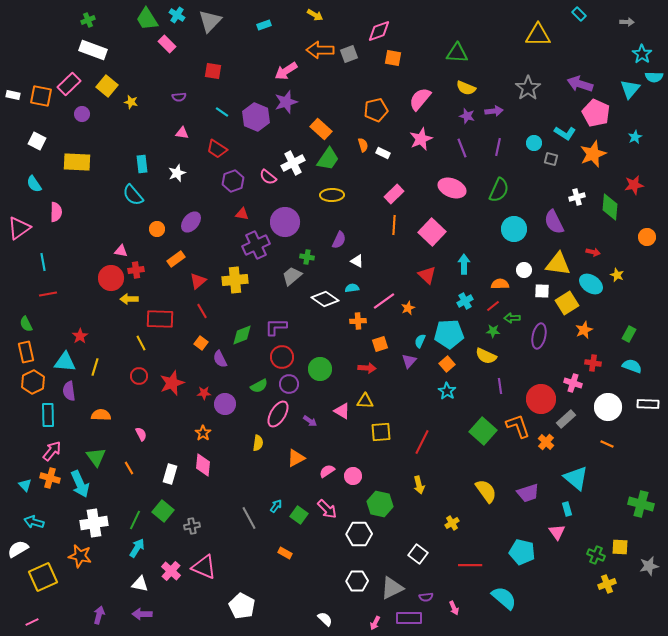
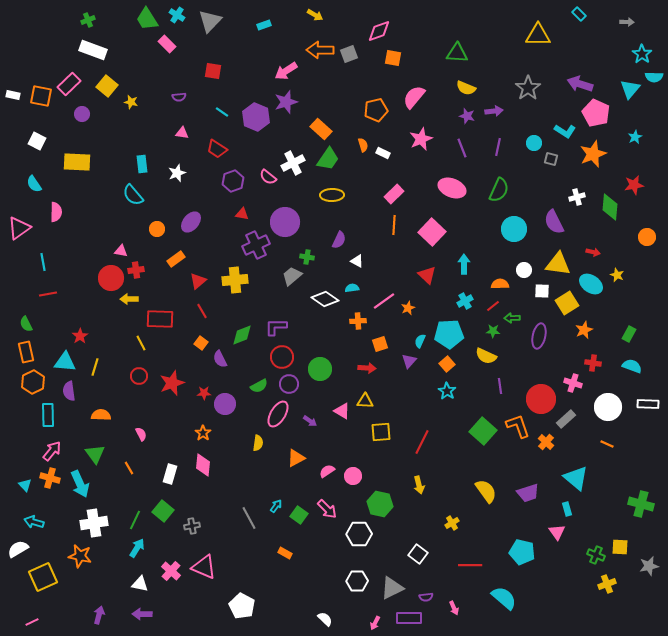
pink semicircle at (420, 99): moved 6 px left, 2 px up
cyan L-shape at (565, 133): moved 2 px up
green triangle at (96, 457): moved 1 px left, 3 px up
